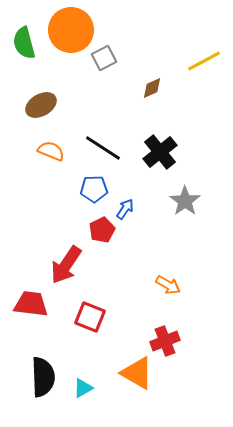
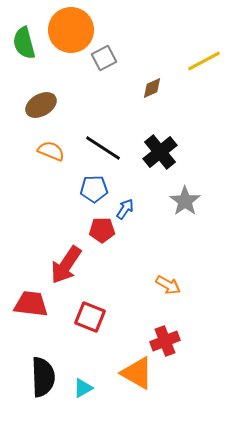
red pentagon: rotated 25 degrees clockwise
